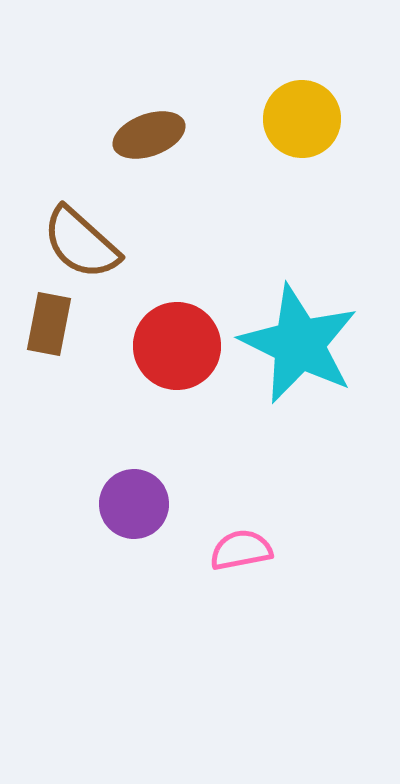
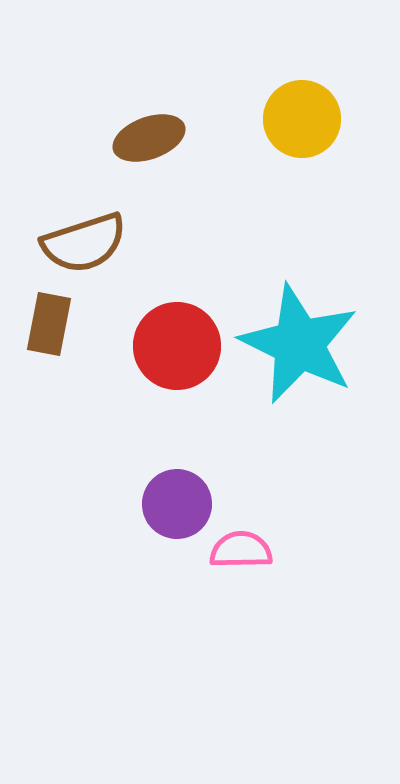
brown ellipse: moved 3 px down
brown semicircle: moved 3 px right; rotated 60 degrees counterclockwise
purple circle: moved 43 px right
pink semicircle: rotated 10 degrees clockwise
